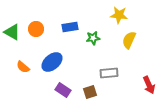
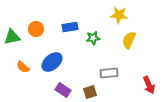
green triangle: moved 5 px down; rotated 42 degrees counterclockwise
